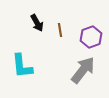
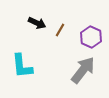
black arrow: rotated 36 degrees counterclockwise
brown line: rotated 40 degrees clockwise
purple hexagon: rotated 15 degrees counterclockwise
